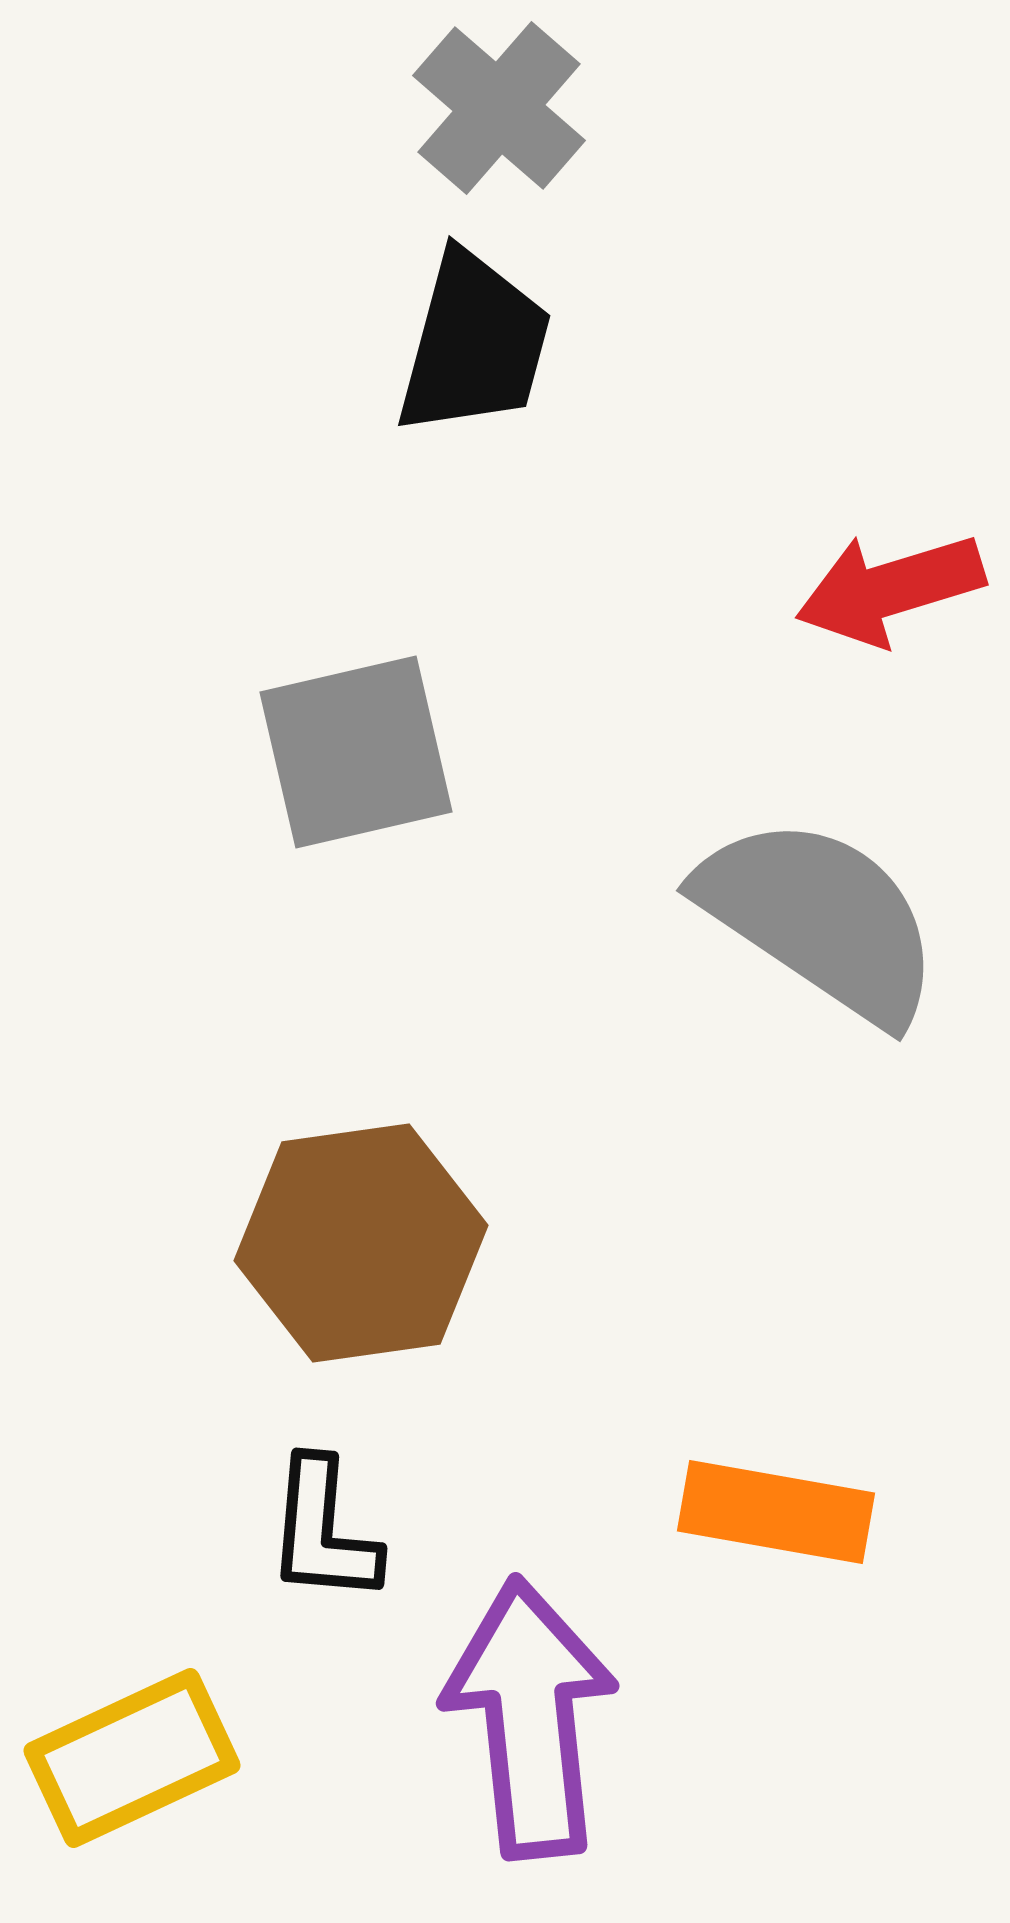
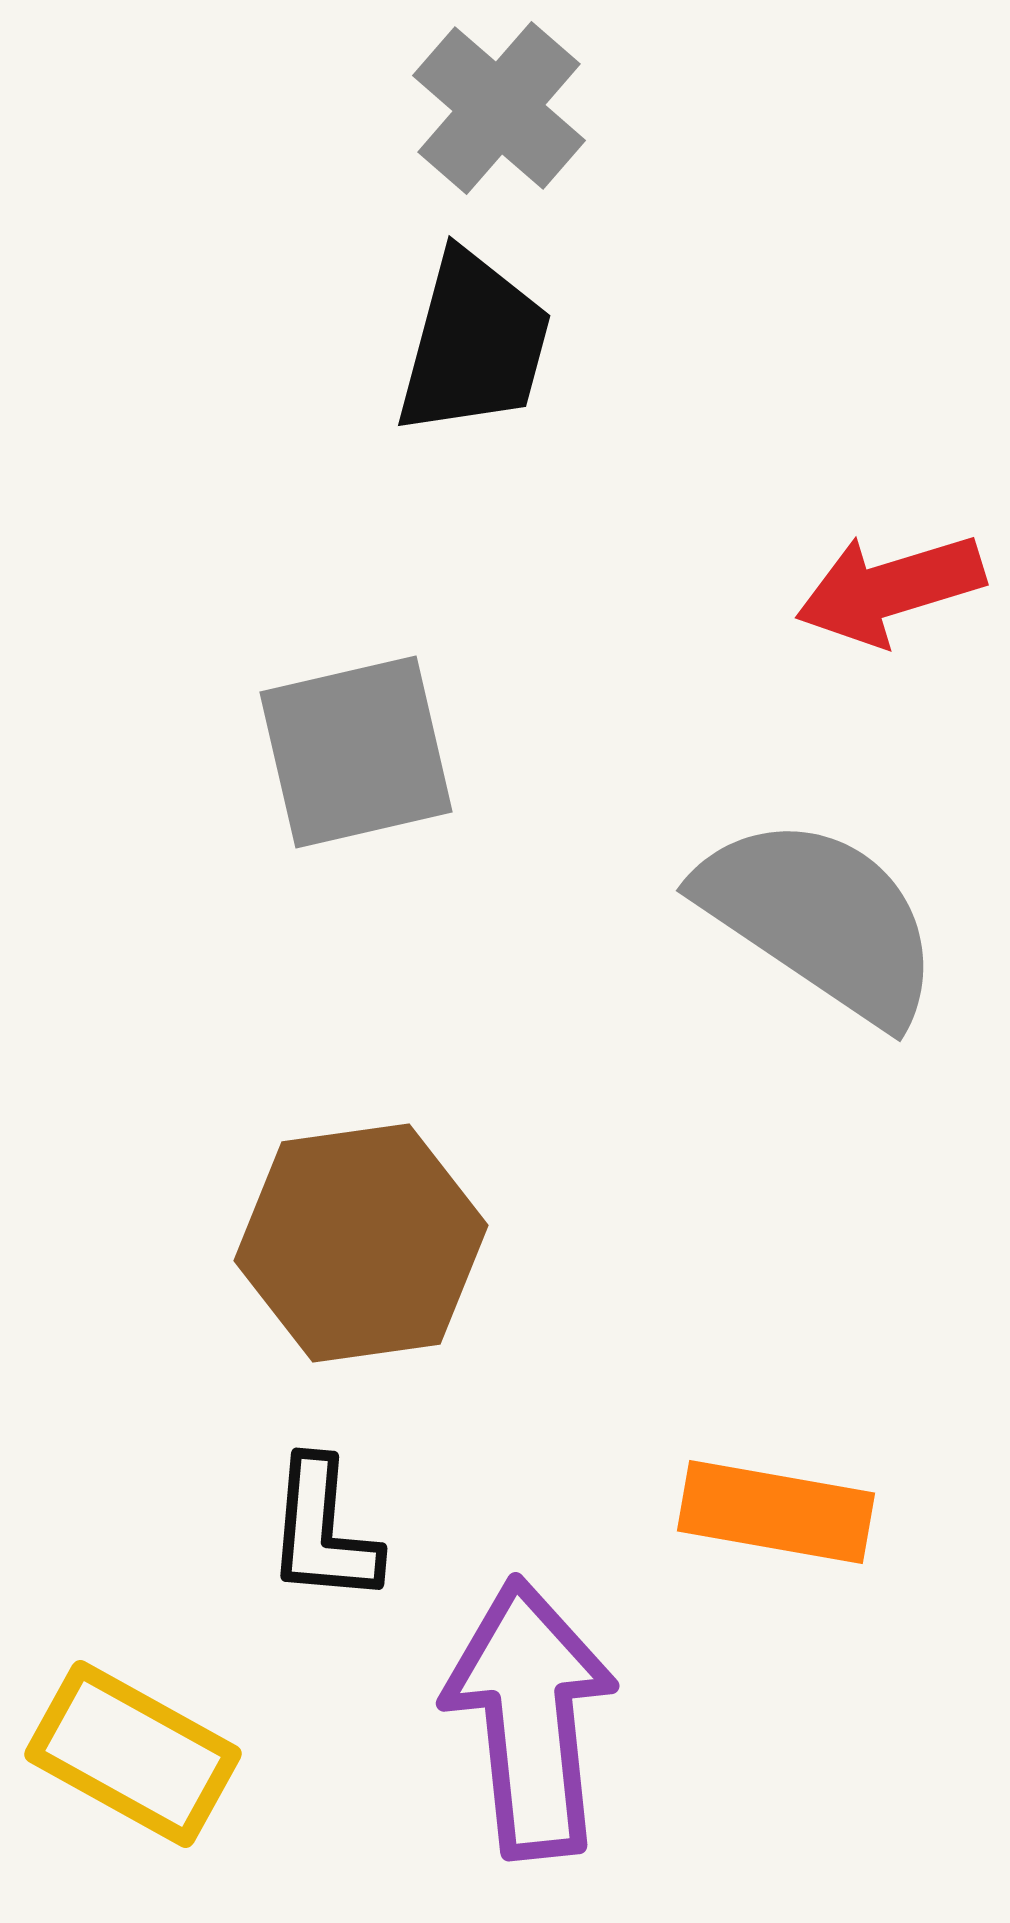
yellow rectangle: moved 1 px right, 4 px up; rotated 54 degrees clockwise
